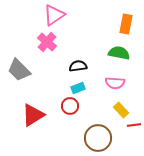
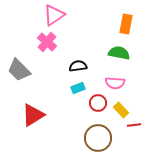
red circle: moved 28 px right, 3 px up
